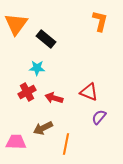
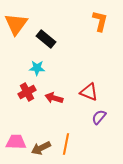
brown arrow: moved 2 px left, 20 px down
